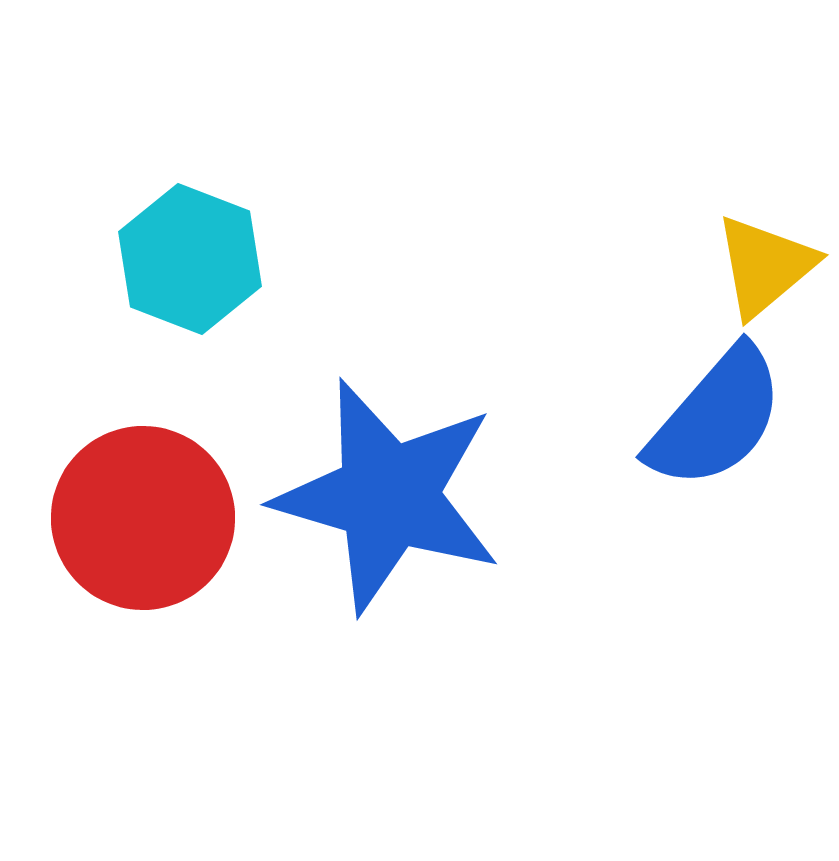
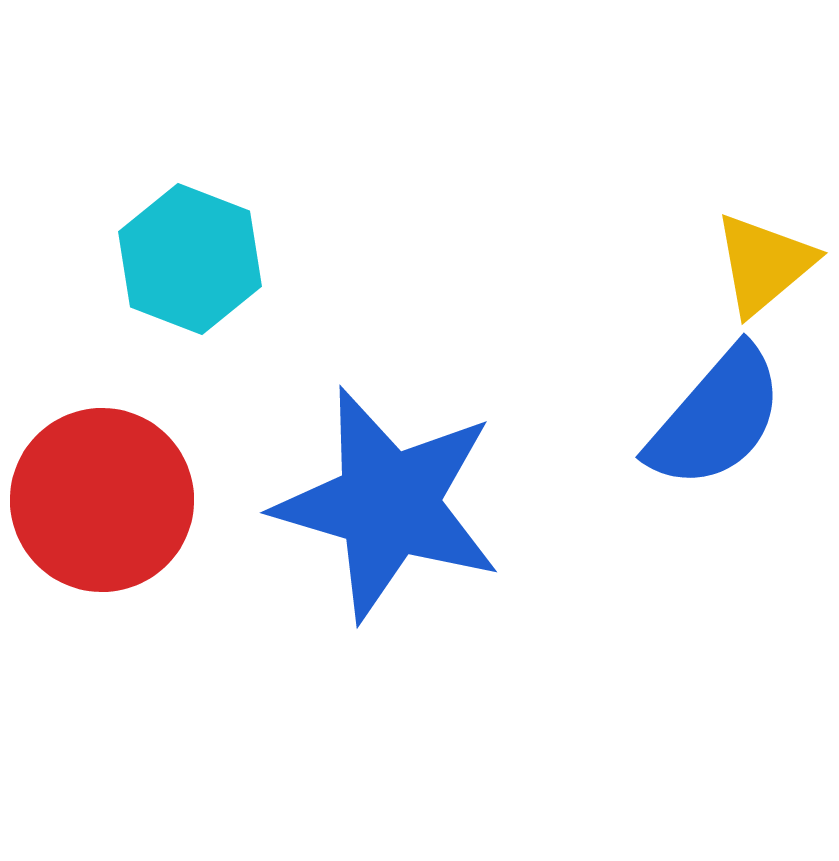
yellow triangle: moved 1 px left, 2 px up
blue star: moved 8 px down
red circle: moved 41 px left, 18 px up
